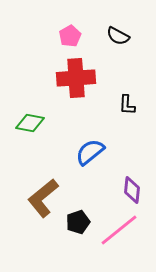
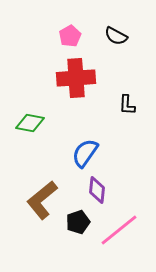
black semicircle: moved 2 px left
blue semicircle: moved 5 px left, 1 px down; rotated 16 degrees counterclockwise
purple diamond: moved 35 px left
brown L-shape: moved 1 px left, 2 px down
